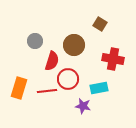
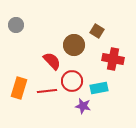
brown square: moved 3 px left, 7 px down
gray circle: moved 19 px left, 16 px up
red semicircle: rotated 60 degrees counterclockwise
red circle: moved 4 px right, 2 px down
